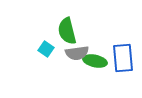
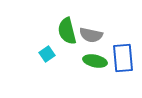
cyan square: moved 1 px right, 5 px down; rotated 21 degrees clockwise
gray semicircle: moved 14 px right, 18 px up; rotated 20 degrees clockwise
